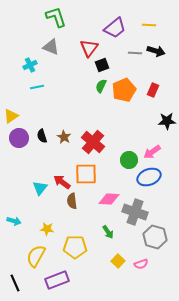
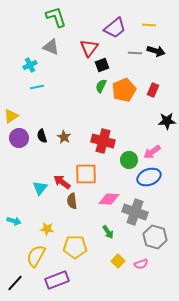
red cross: moved 10 px right, 1 px up; rotated 25 degrees counterclockwise
black line: rotated 66 degrees clockwise
